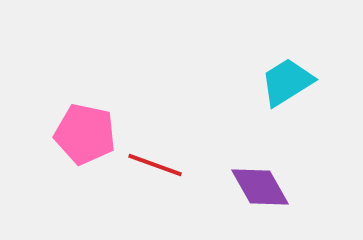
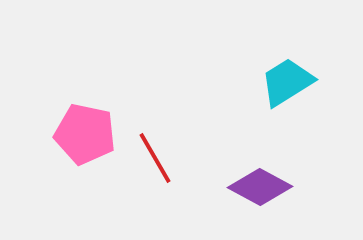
red line: moved 7 px up; rotated 40 degrees clockwise
purple diamond: rotated 32 degrees counterclockwise
